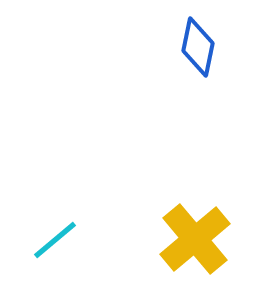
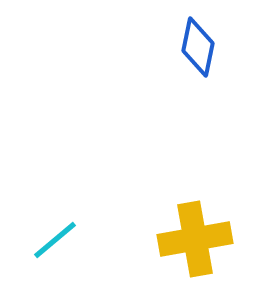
yellow cross: rotated 30 degrees clockwise
